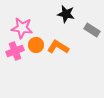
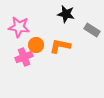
pink star: moved 3 px left, 1 px up
orange L-shape: moved 2 px right, 1 px up; rotated 20 degrees counterclockwise
pink cross: moved 9 px right, 6 px down
